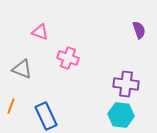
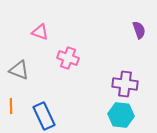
gray triangle: moved 3 px left, 1 px down
purple cross: moved 1 px left
orange line: rotated 21 degrees counterclockwise
blue rectangle: moved 2 px left
